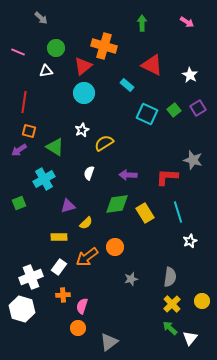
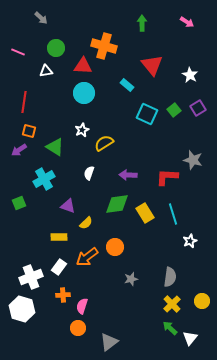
red triangle at (152, 65): rotated 25 degrees clockwise
red triangle at (83, 66): rotated 42 degrees clockwise
purple triangle at (68, 206): rotated 35 degrees clockwise
cyan line at (178, 212): moved 5 px left, 2 px down
